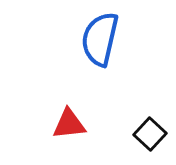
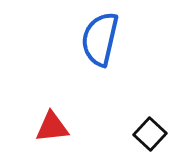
red triangle: moved 17 px left, 3 px down
